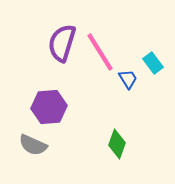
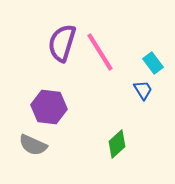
blue trapezoid: moved 15 px right, 11 px down
purple hexagon: rotated 12 degrees clockwise
green diamond: rotated 28 degrees clockwise
